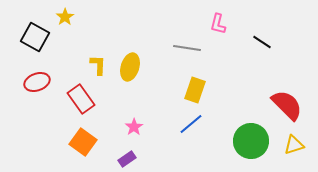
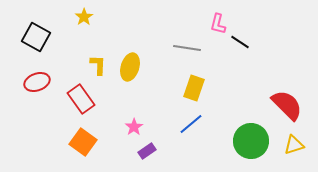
yellow star: moved 19 px right
black square: moved 1 px right
black line: moved 22 px left
yellow rectangle: moved 1 px left, 2 px up
purple rectangle: moved 20 px right, 8 px up
